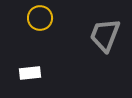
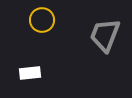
yellow circle: moved 2 px right, 2 px down
